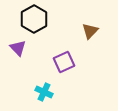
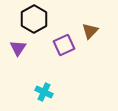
purple triangle: rotated 18 degrees clockwise
purple square: moved 17 px up
